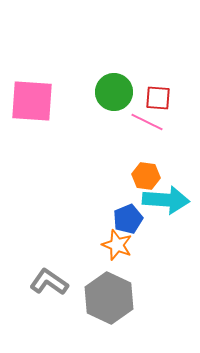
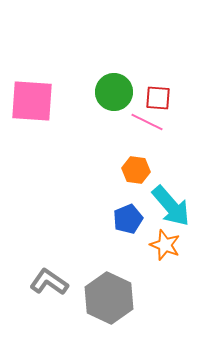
orange hexagon: moved 10 px left, 6 px up
cyan arrow: moved 5 px right, 6 px down; rotated 45 degrees clockwise
orange star: moved 48 px right
